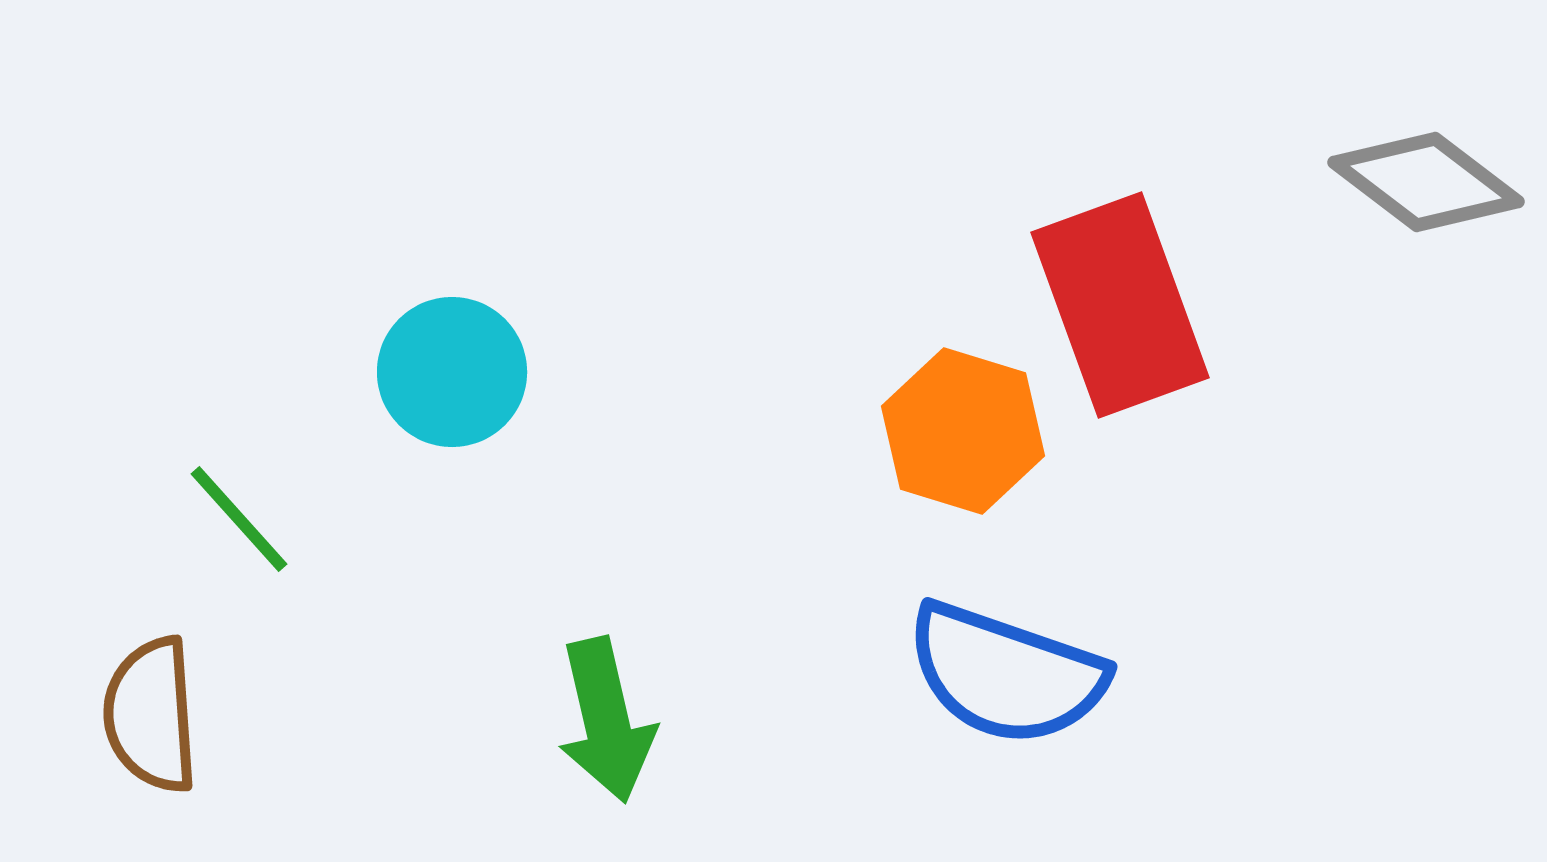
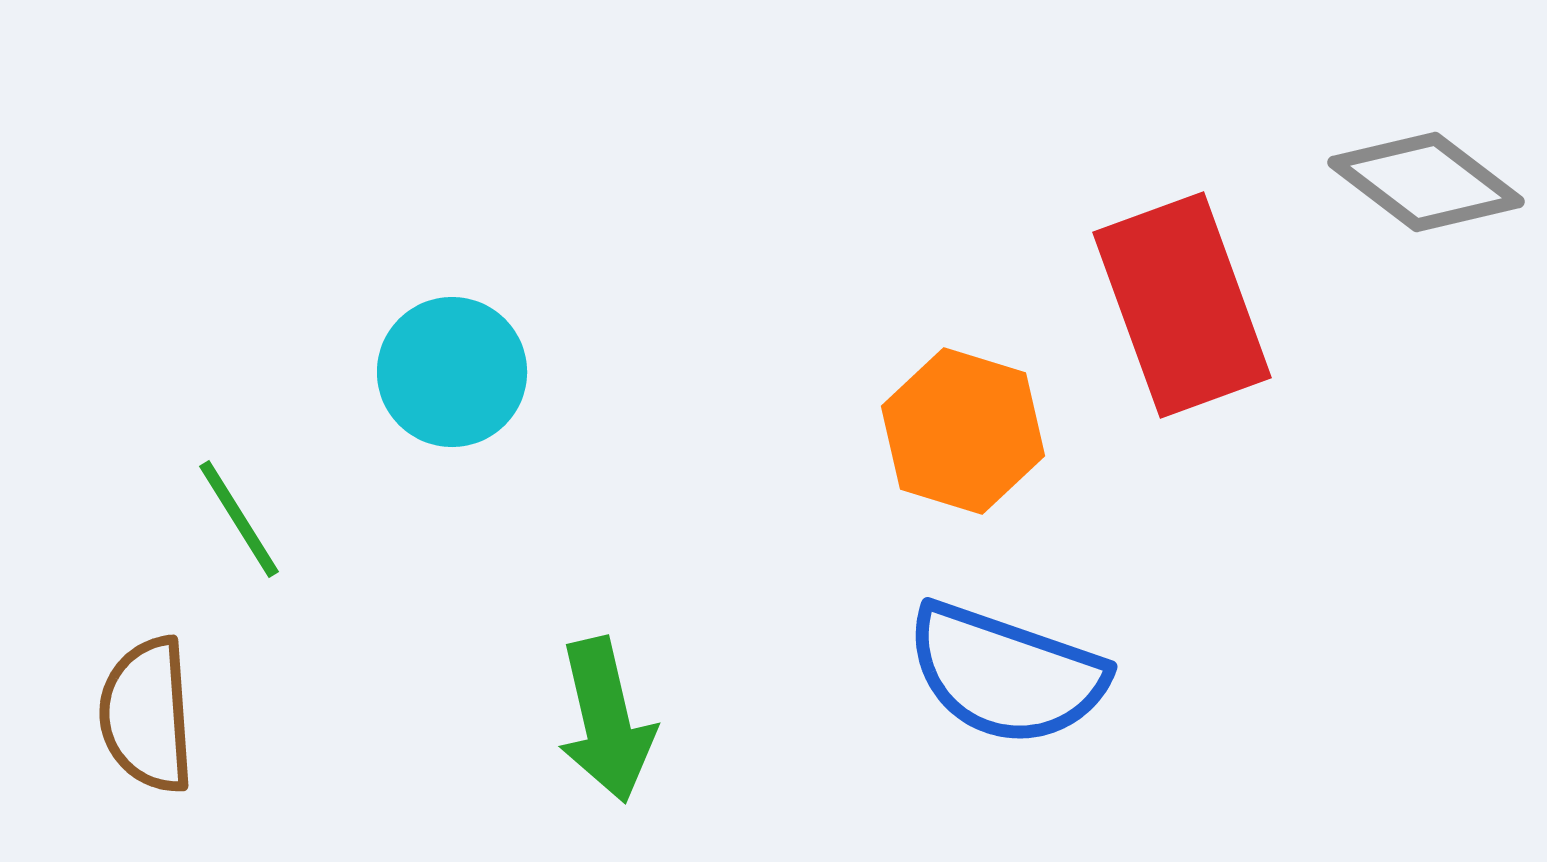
red rectangle: moved 62 px right
green line: rotated 10 degrees clockwise
brown semicircle: moved 4 px left
